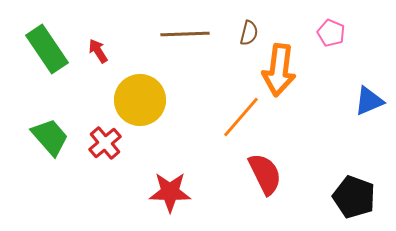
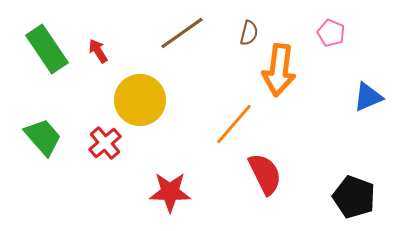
brown line: moved 3 px left, 1 px up; rotated 33 degrees counterclockwise
blue triangle: moved 1 px left, 4 px up
orange line: moved 7 px left, 7 px down
green trapezoid: moved 7 px left
